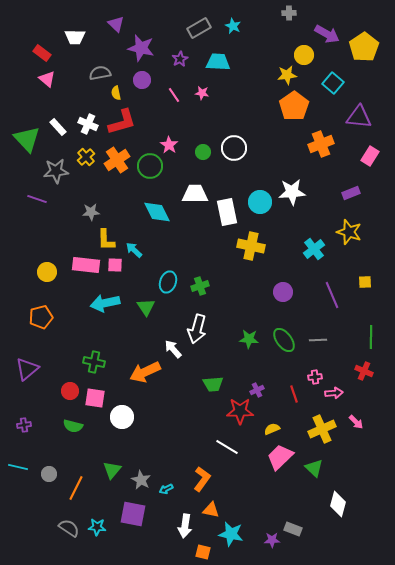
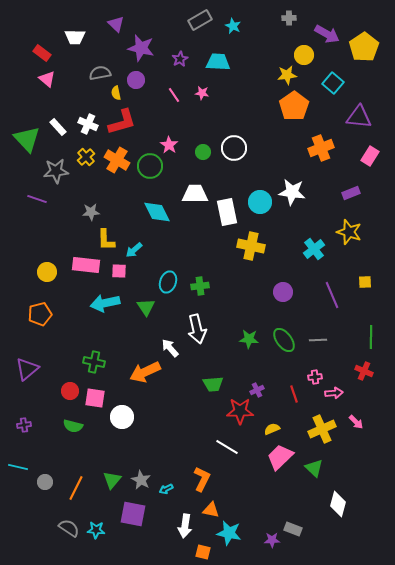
gray cross at (289, 13): moved 5 px down
gray rectangle at (199, 28): moved 1 px right, 8 px up
purple circle at (142, 80): moved 6 px left
orange cross at (321, 144): moved 4 px down
orange cross at (117, 160): rotated 25 degrees counterclockwise
white star at (292, 192): rotated 12 degrees clockwise
cyan arrow at (134, 250): rotated 84 degrees counterclockwise
pink square at (115, 265): moved 4 px right, 6 px down
green cross at (200, 286): rotated 12 degrees clockwise
orange pentagon at (41, 317): moved 1 px left, 3 px up
white arrow at (197, 329): rotated 28 degrees counterclockwise
white arrow at (173, 349): moved 3 px left, 1 px up
green triangle at (112, 470): moved 10 px down
gray circle at (49, 474): moved 4 px left, 8 px down
orange L-shape at (202, 479): rotated 10 degrees counterclockwise
cyan star at (97, 527): moved 1 px left, 3 px down
cyan star at (231, 534): moved 2 px left, 1 px up
